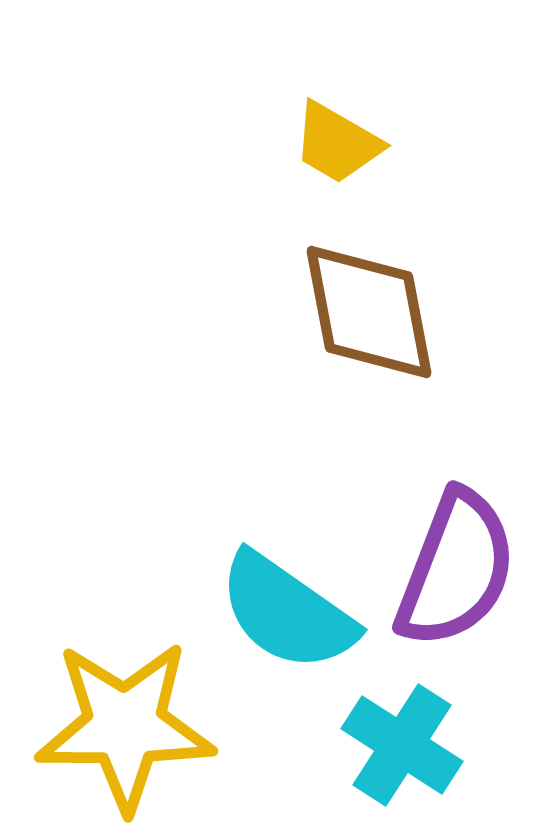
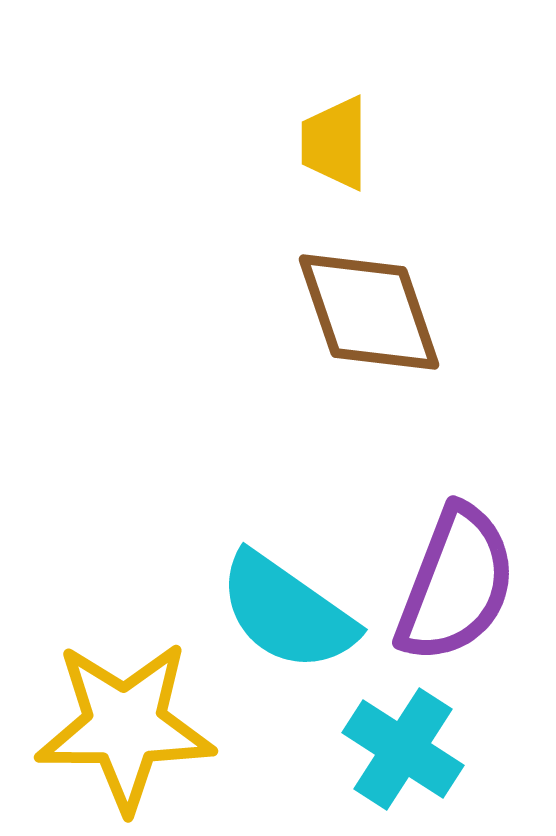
yellow trapezoid: moved 2 px left; rotated 60 degrees clockwise
brown diamond: rotated 8 degrees counterclockwise
purple semicircle: moved 15 px down
cyan cross: moved 1 px right, 4 px down
